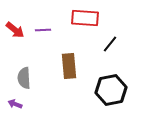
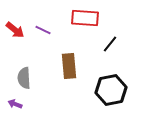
purple line: rotated 28 degrees clockwise
